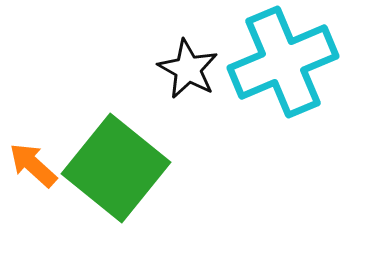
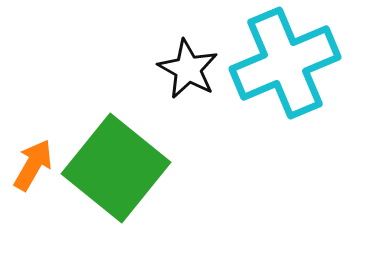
cyan cross: moved 2 px right, 1 px down
orange arrow: rotated 78 degrees clockwise
